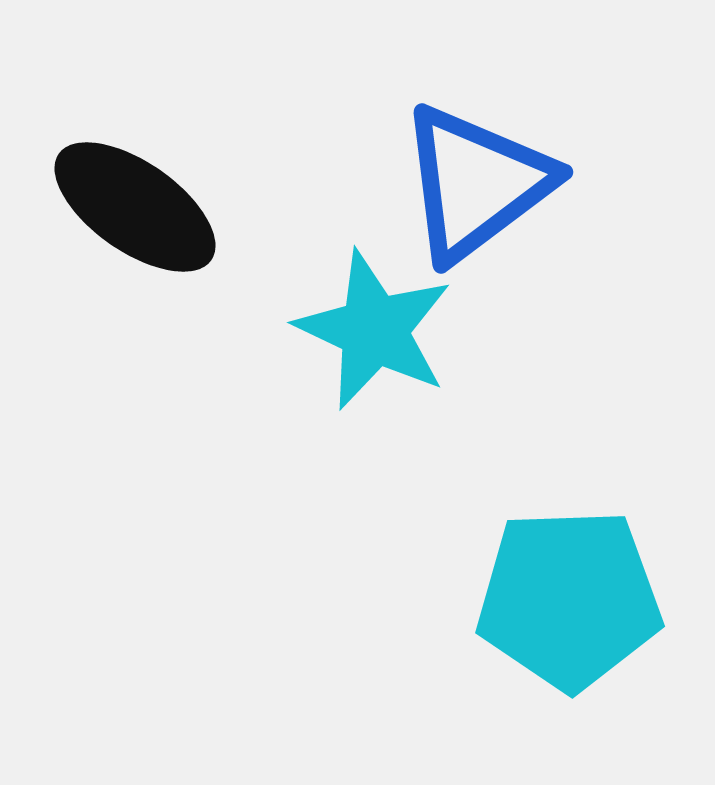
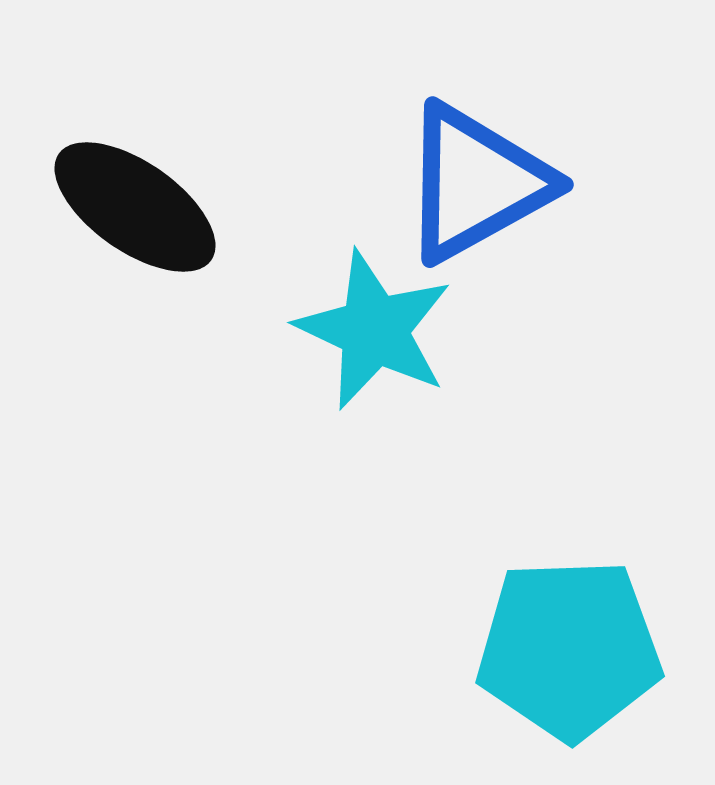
blue triangle: rotated 8 degrees clockwise
cyan pentagon: moved 50 px down
